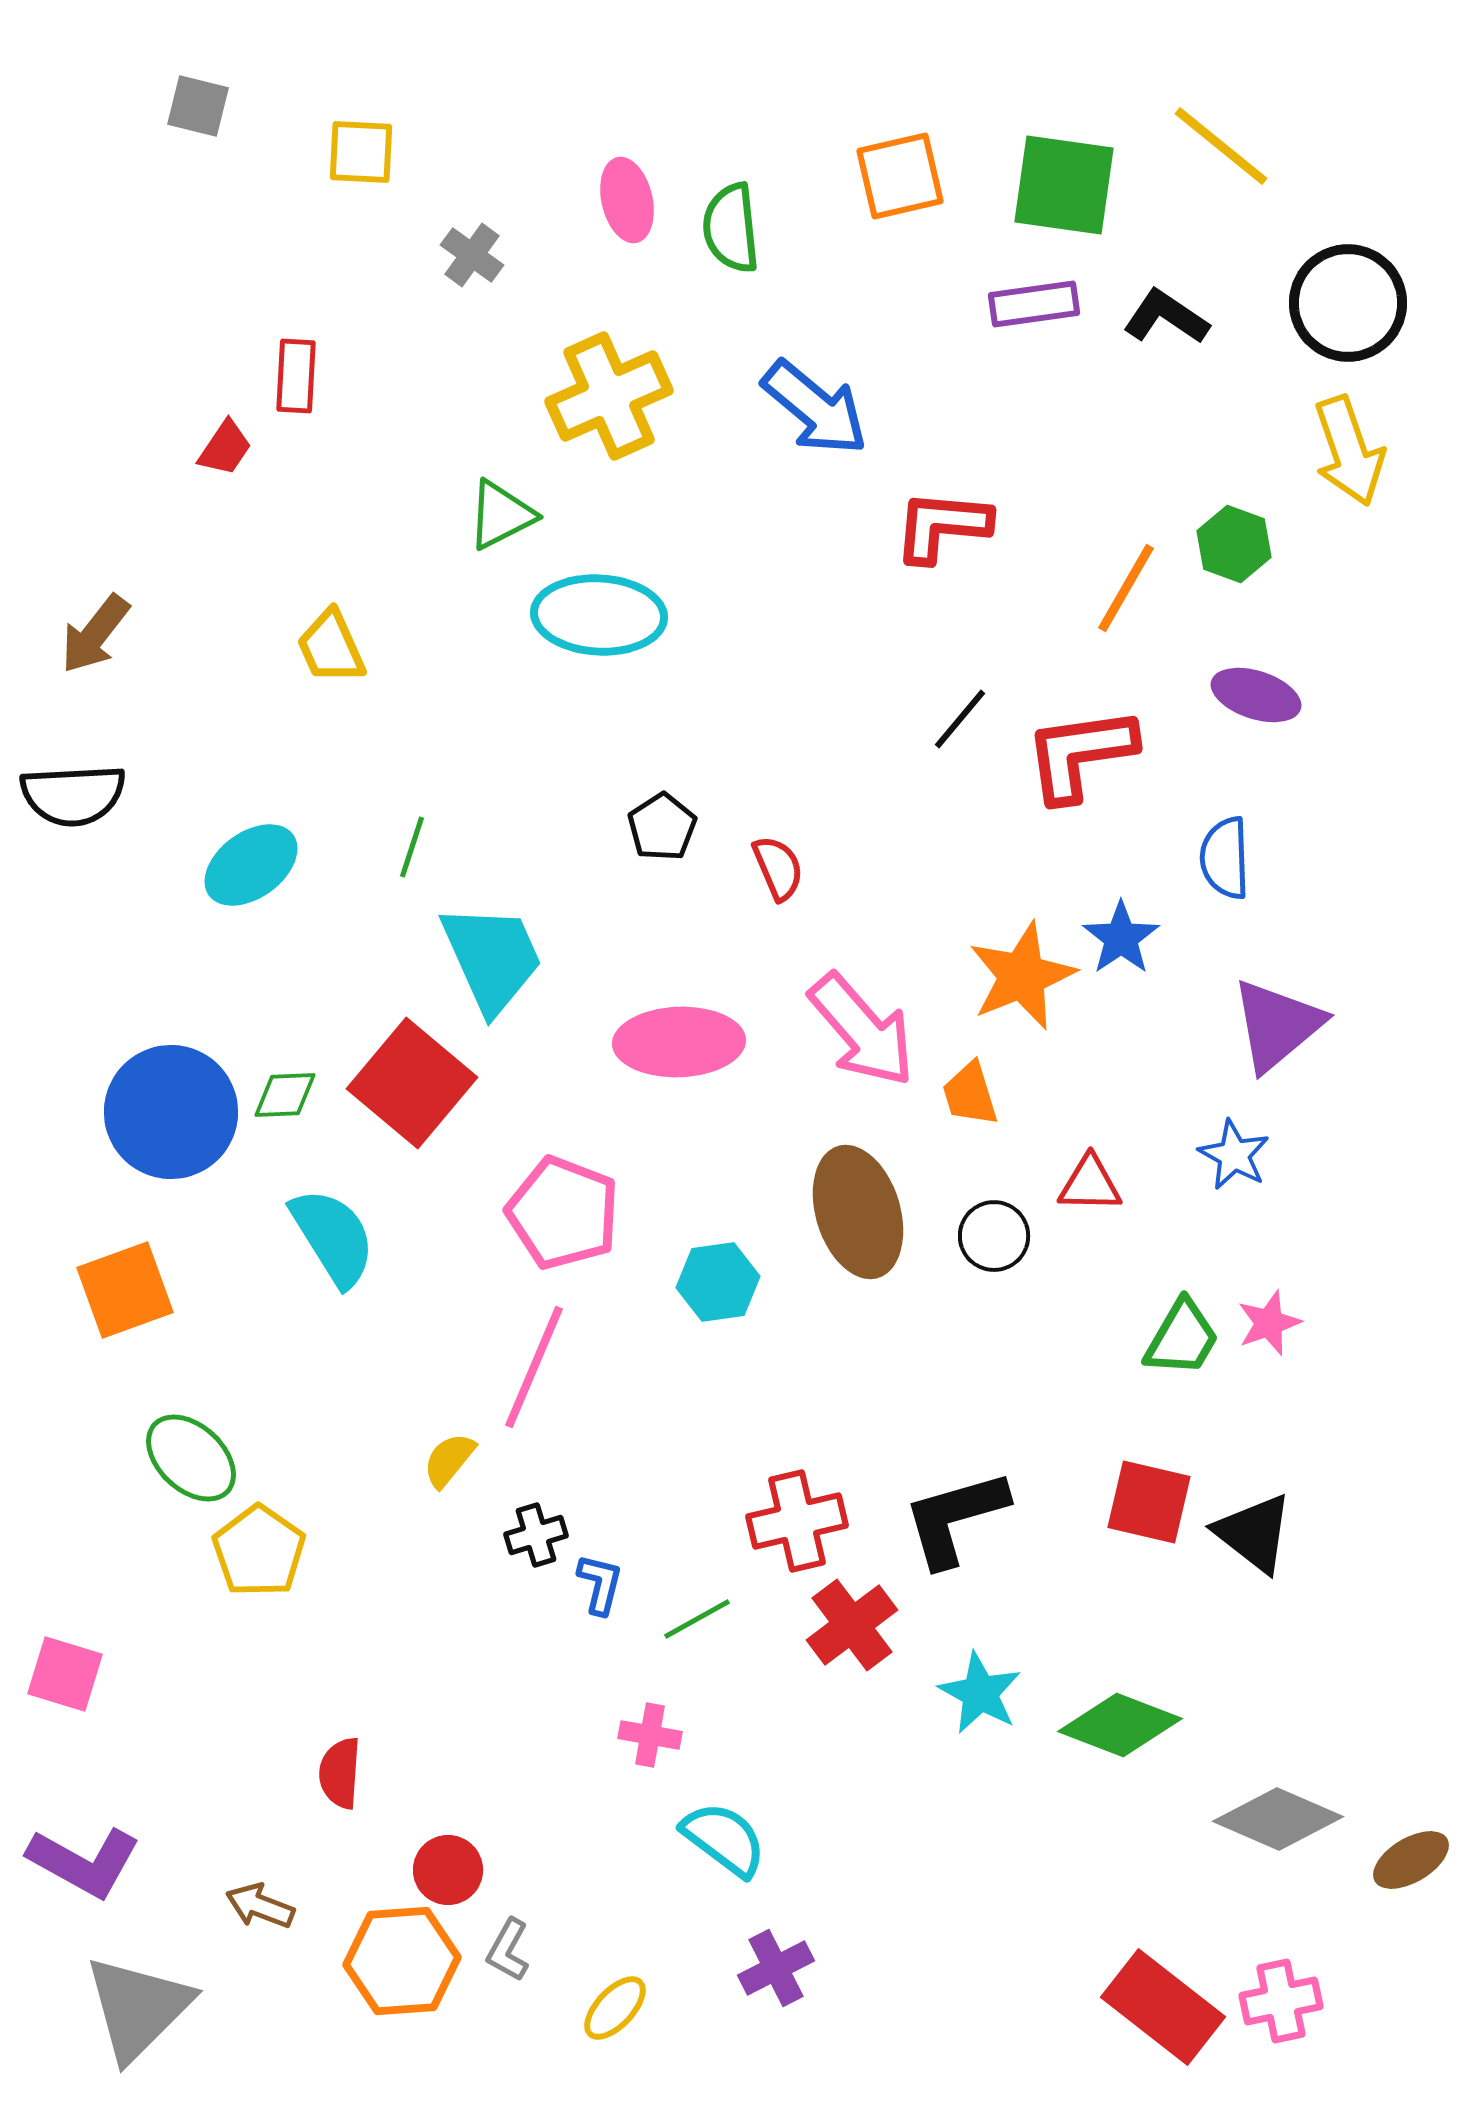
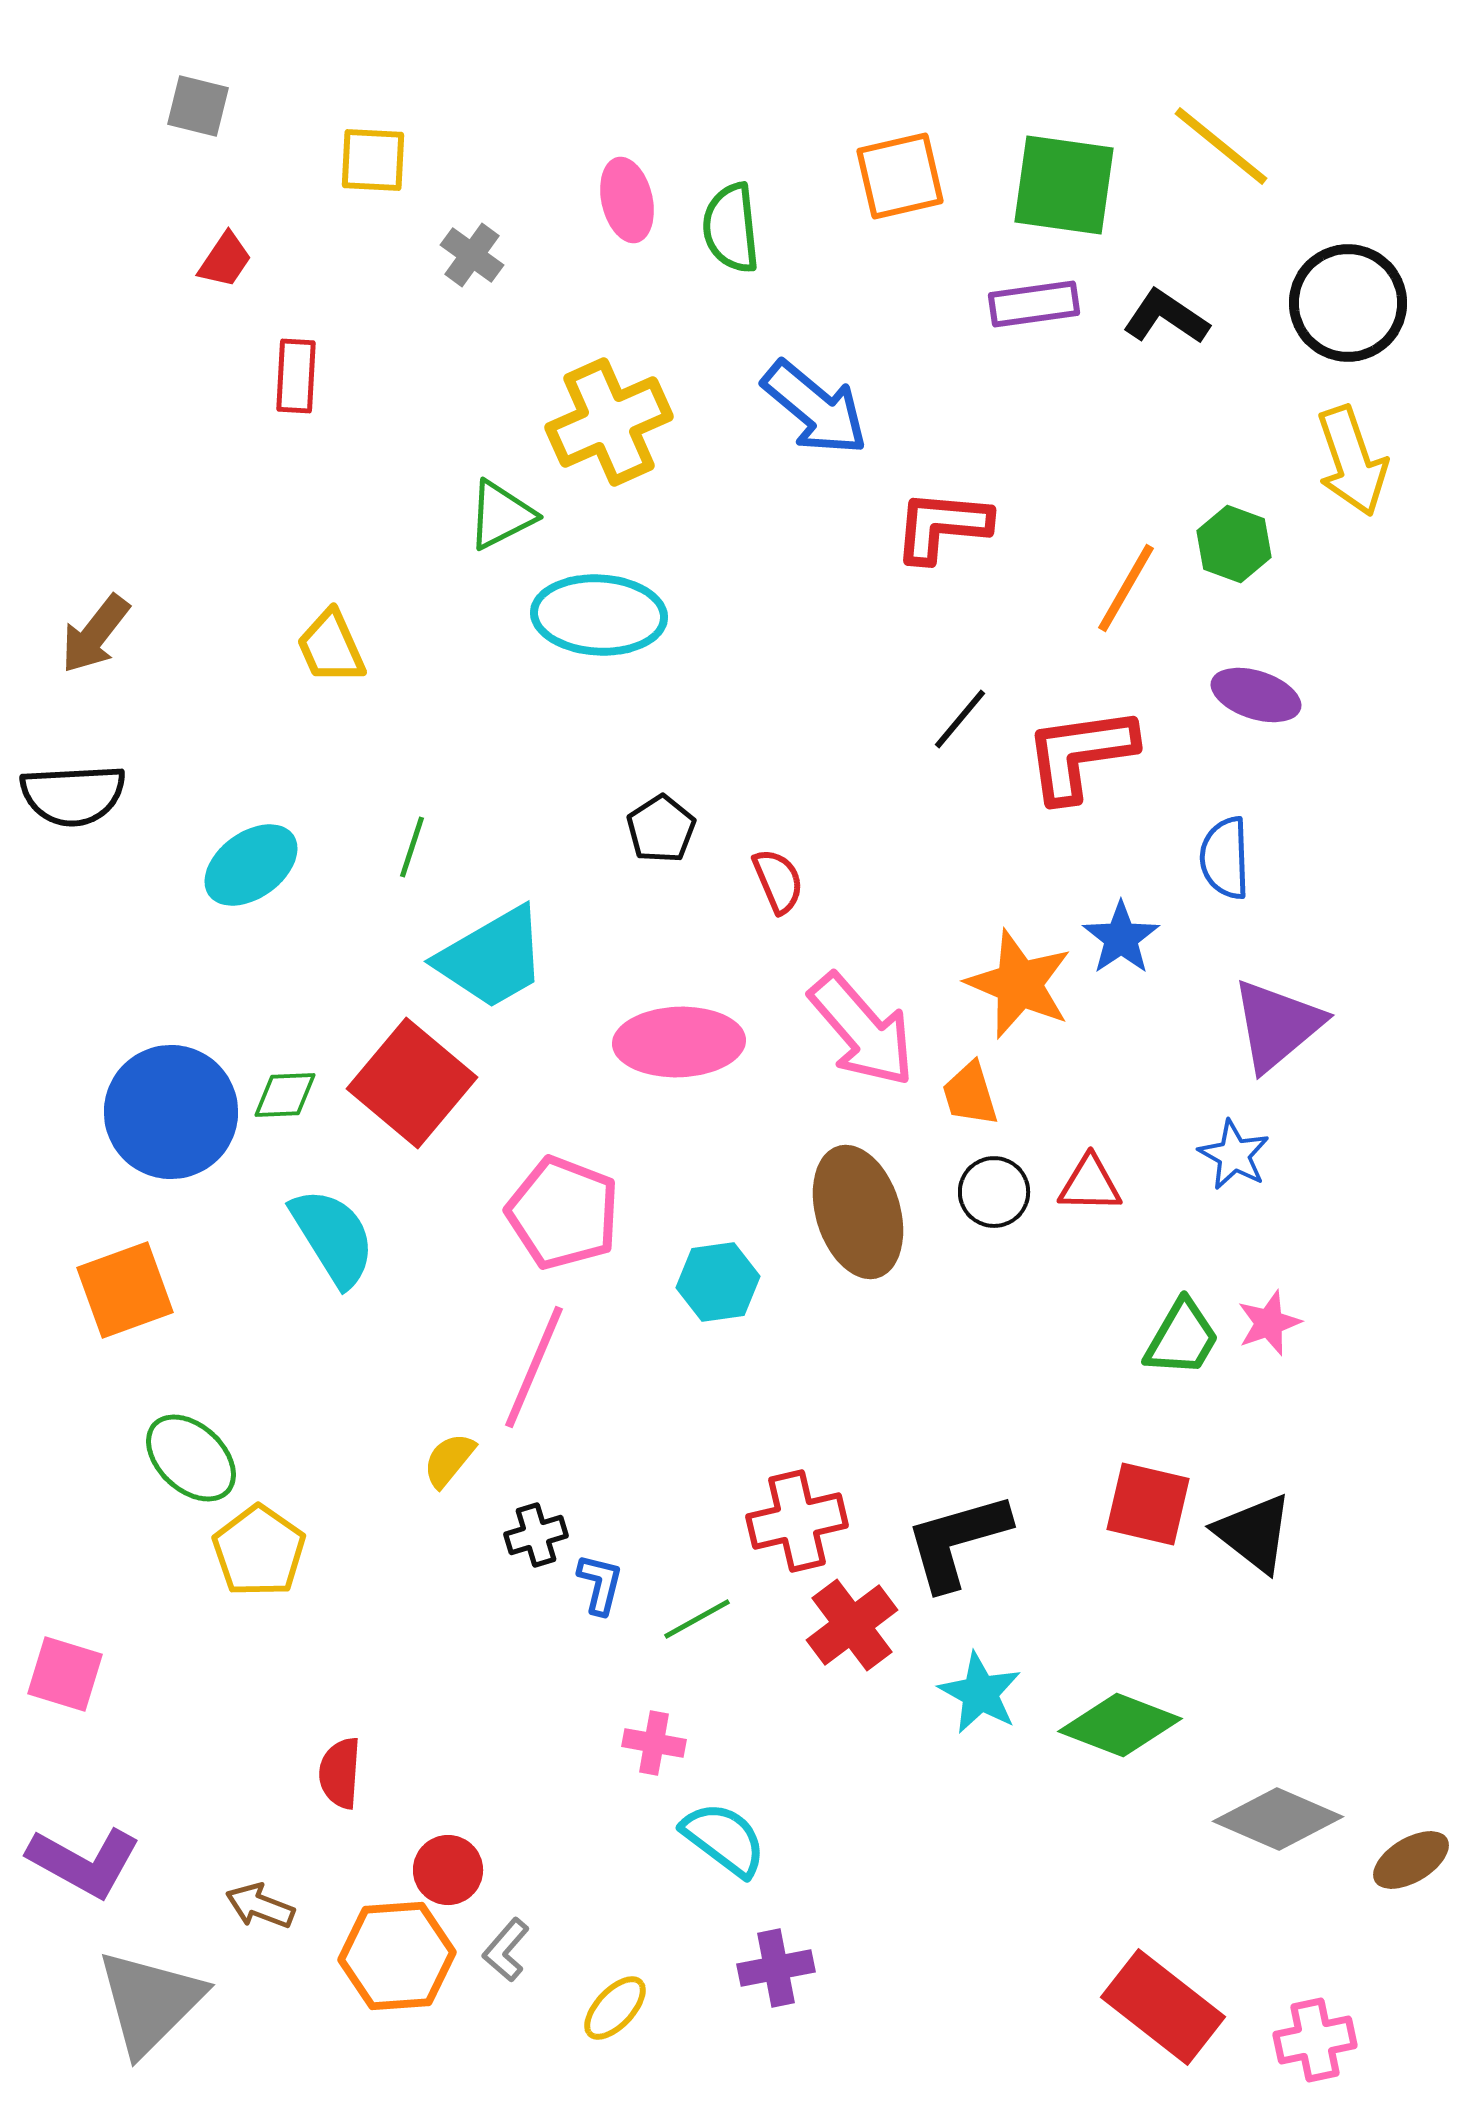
yellow square at (361, 152): moved 12 px right, 8 px down
yellow cross at (609, 396): moved 26 px down
red trapezoid at (225, 448): moved 188 px up
yellow arrow at (1349, 451): moved 3 px right, 10 px down
black pentagon at (662, 827): moved 1 px left, 2 px down
red semicircle at (778, 868): moved 13 px down
cyan trapezoid at (492, 958): rotated 84 degrees clockwise
orange star at (1022, 976): moved 3 px left, 8 px down; rotated 27 degrees counterclockwise
black circle at (994, 1236): moved 44 px up
red square at (1149, 1502): moved 1 px left, 2 px down
black L-shape at (955, 1518): moved 2 px right, 23 px down
pink cross at (650, 1735): moved 4 px right, 8 px down
gray L-shape at (508, 1950): moved 2 px left; rotated 12 degrees clockwise
orange hexagon at (402, 1961): moved 5 px left, 5 px up
purple cross at (776, 1968): rotated 16 degrees clockwise
pink cross at (1281, 2001): moved 34 px right, 39 px down
gray triangle at (138, 2008): moved 12 px right, 6 px up
